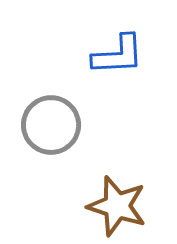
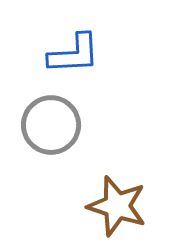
blue L-shape: moved 44 px left, 1 px up
